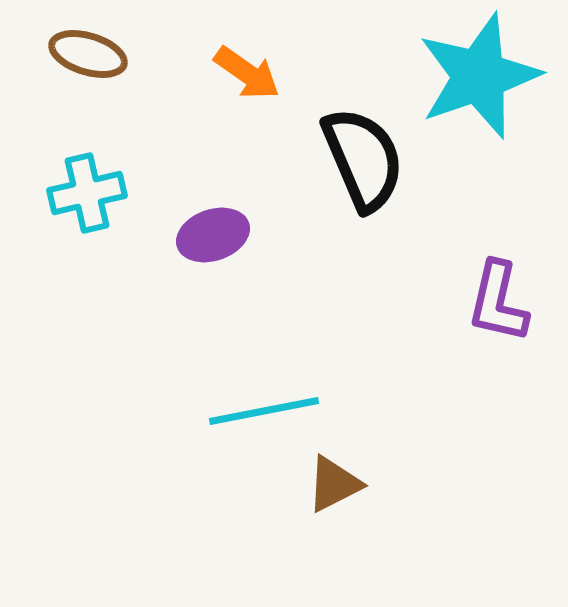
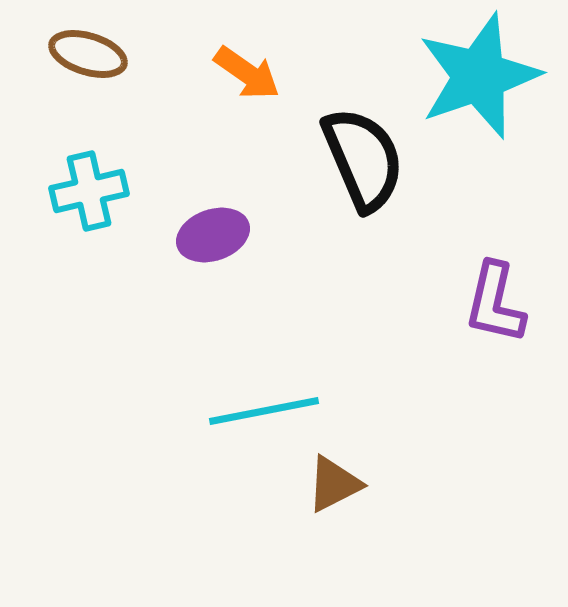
cyan cross: moved 2 px right, 2 px up
purple L-shape: moved 3 px left, 1 px down
